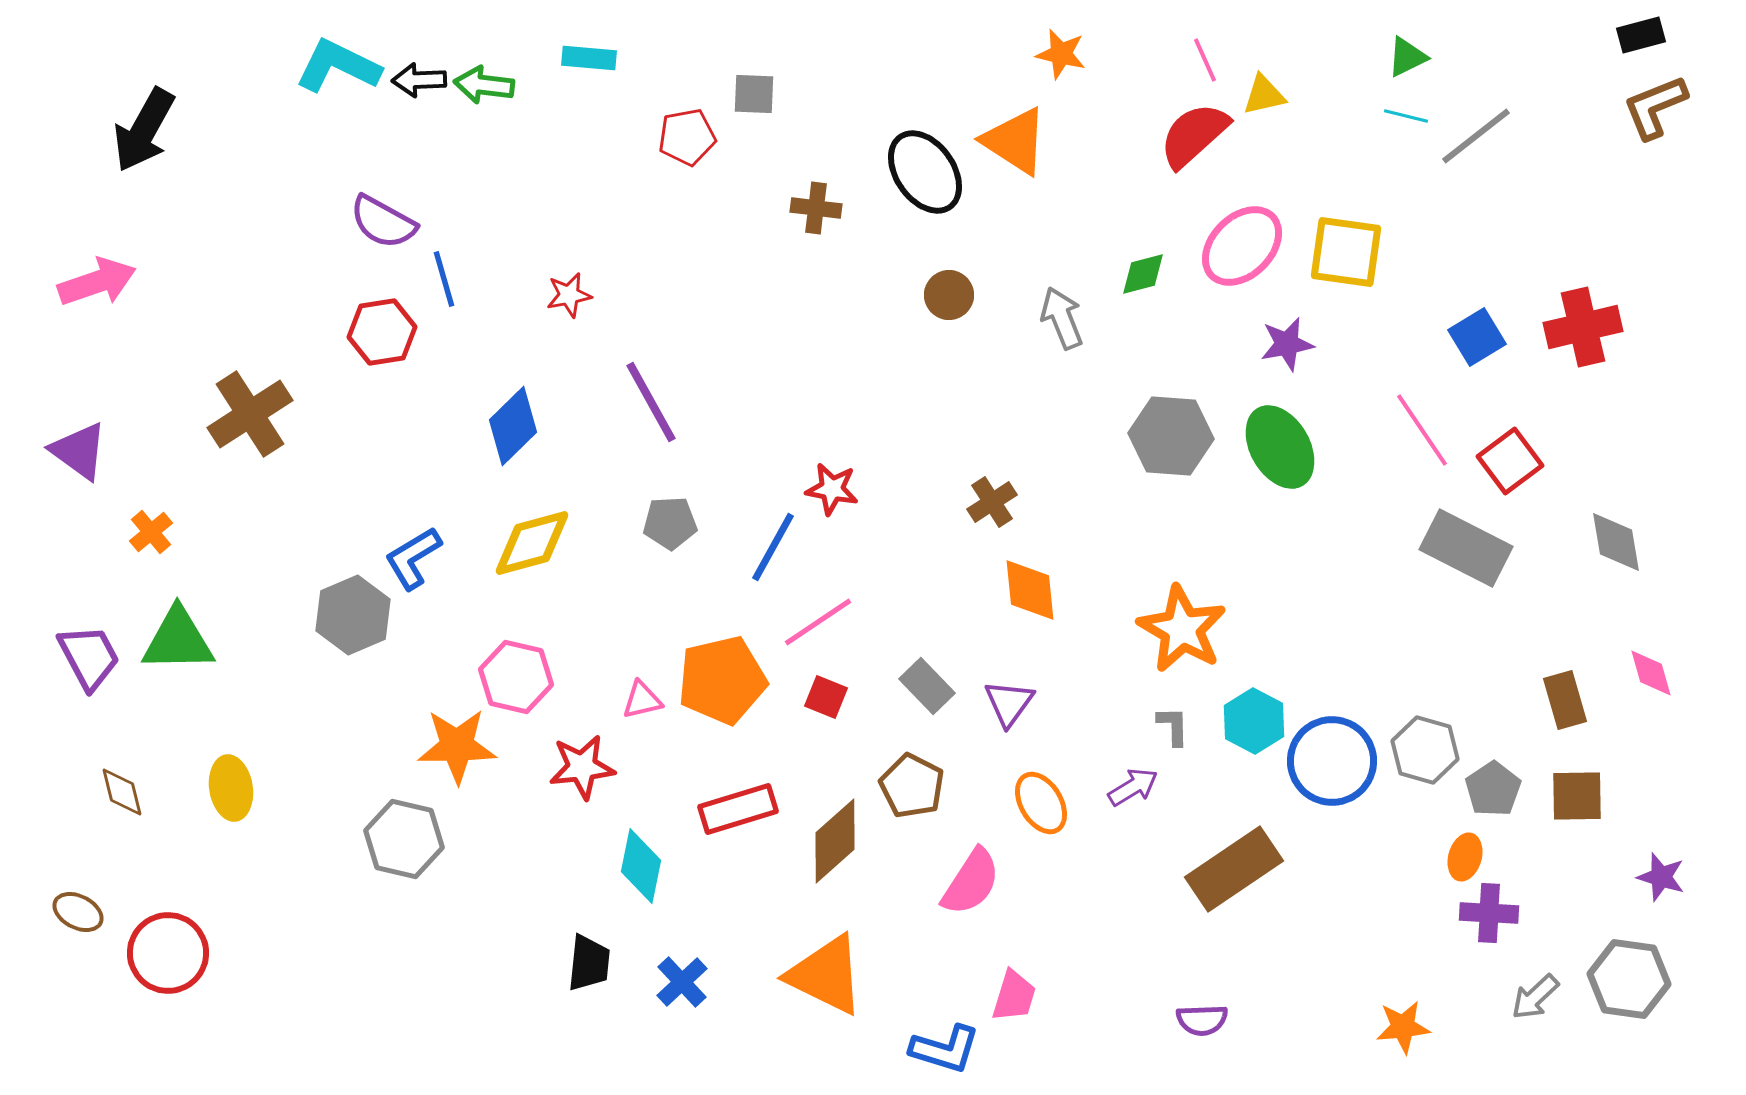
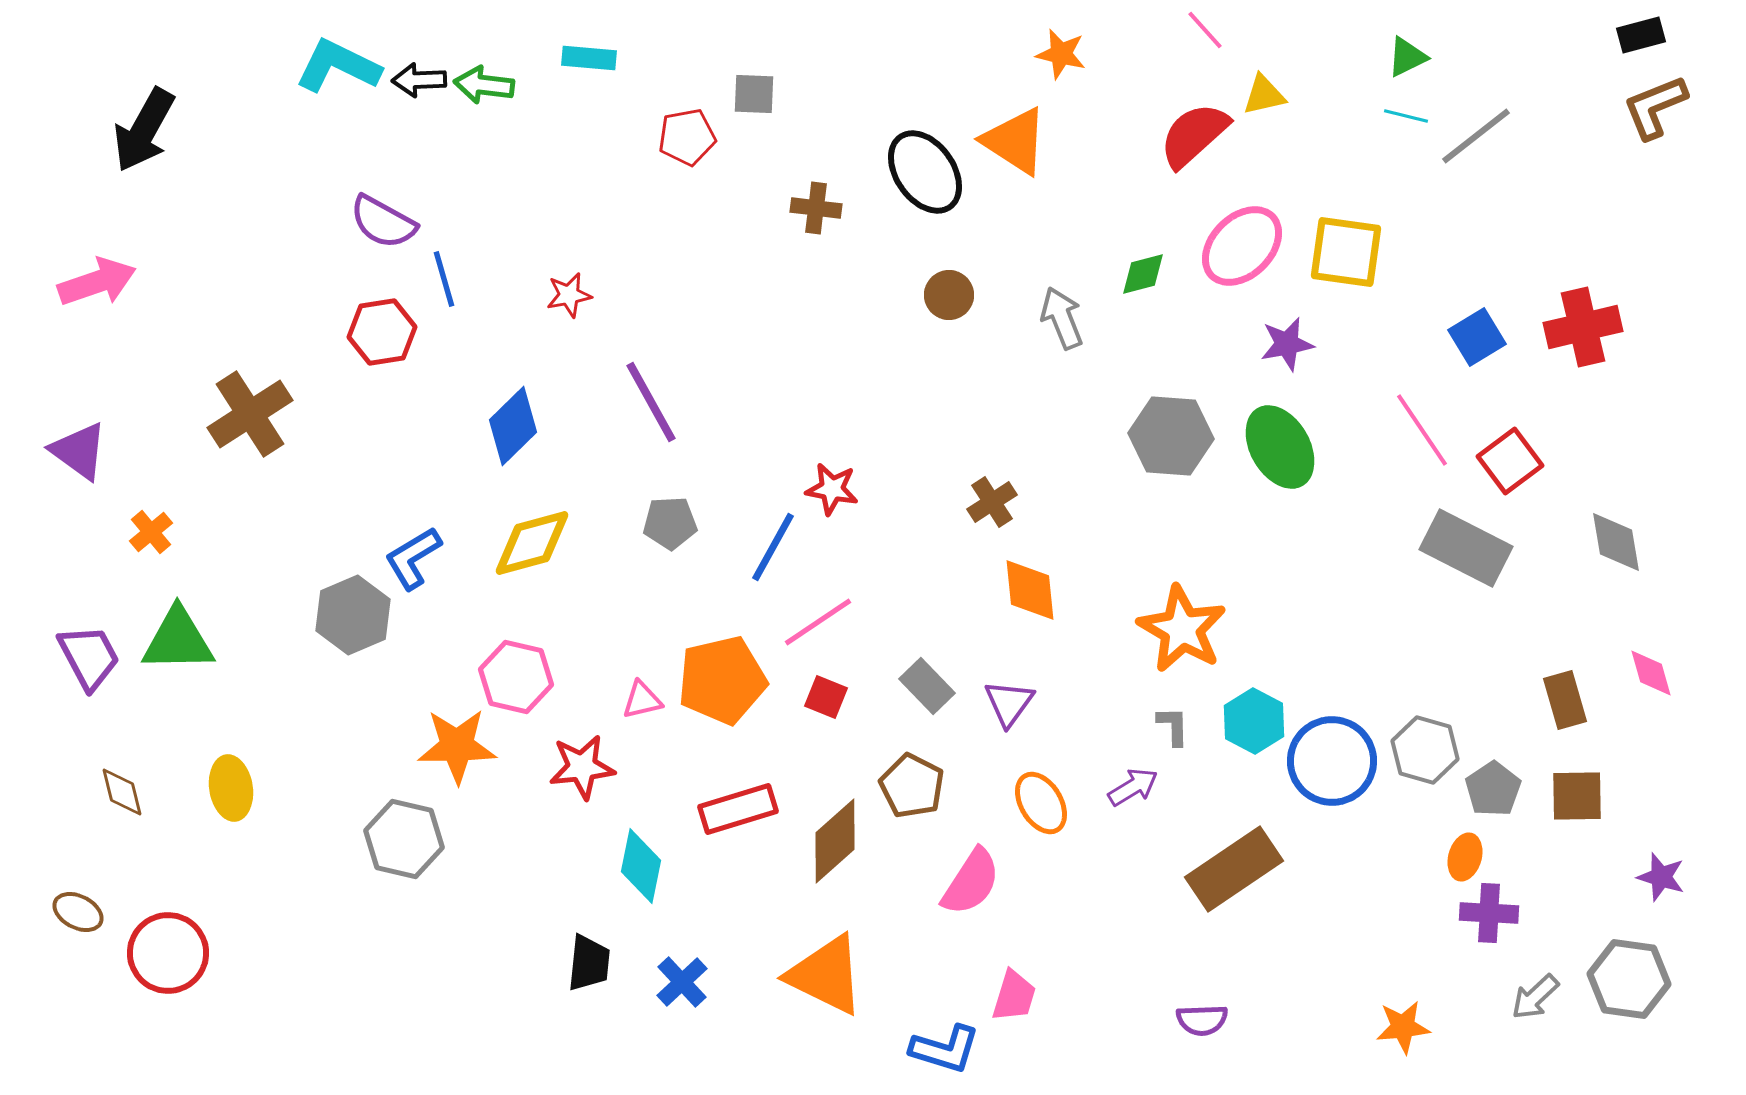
pink line at (1205, 60): moved 30 px up; rotated 18 degrees counterclockwise
